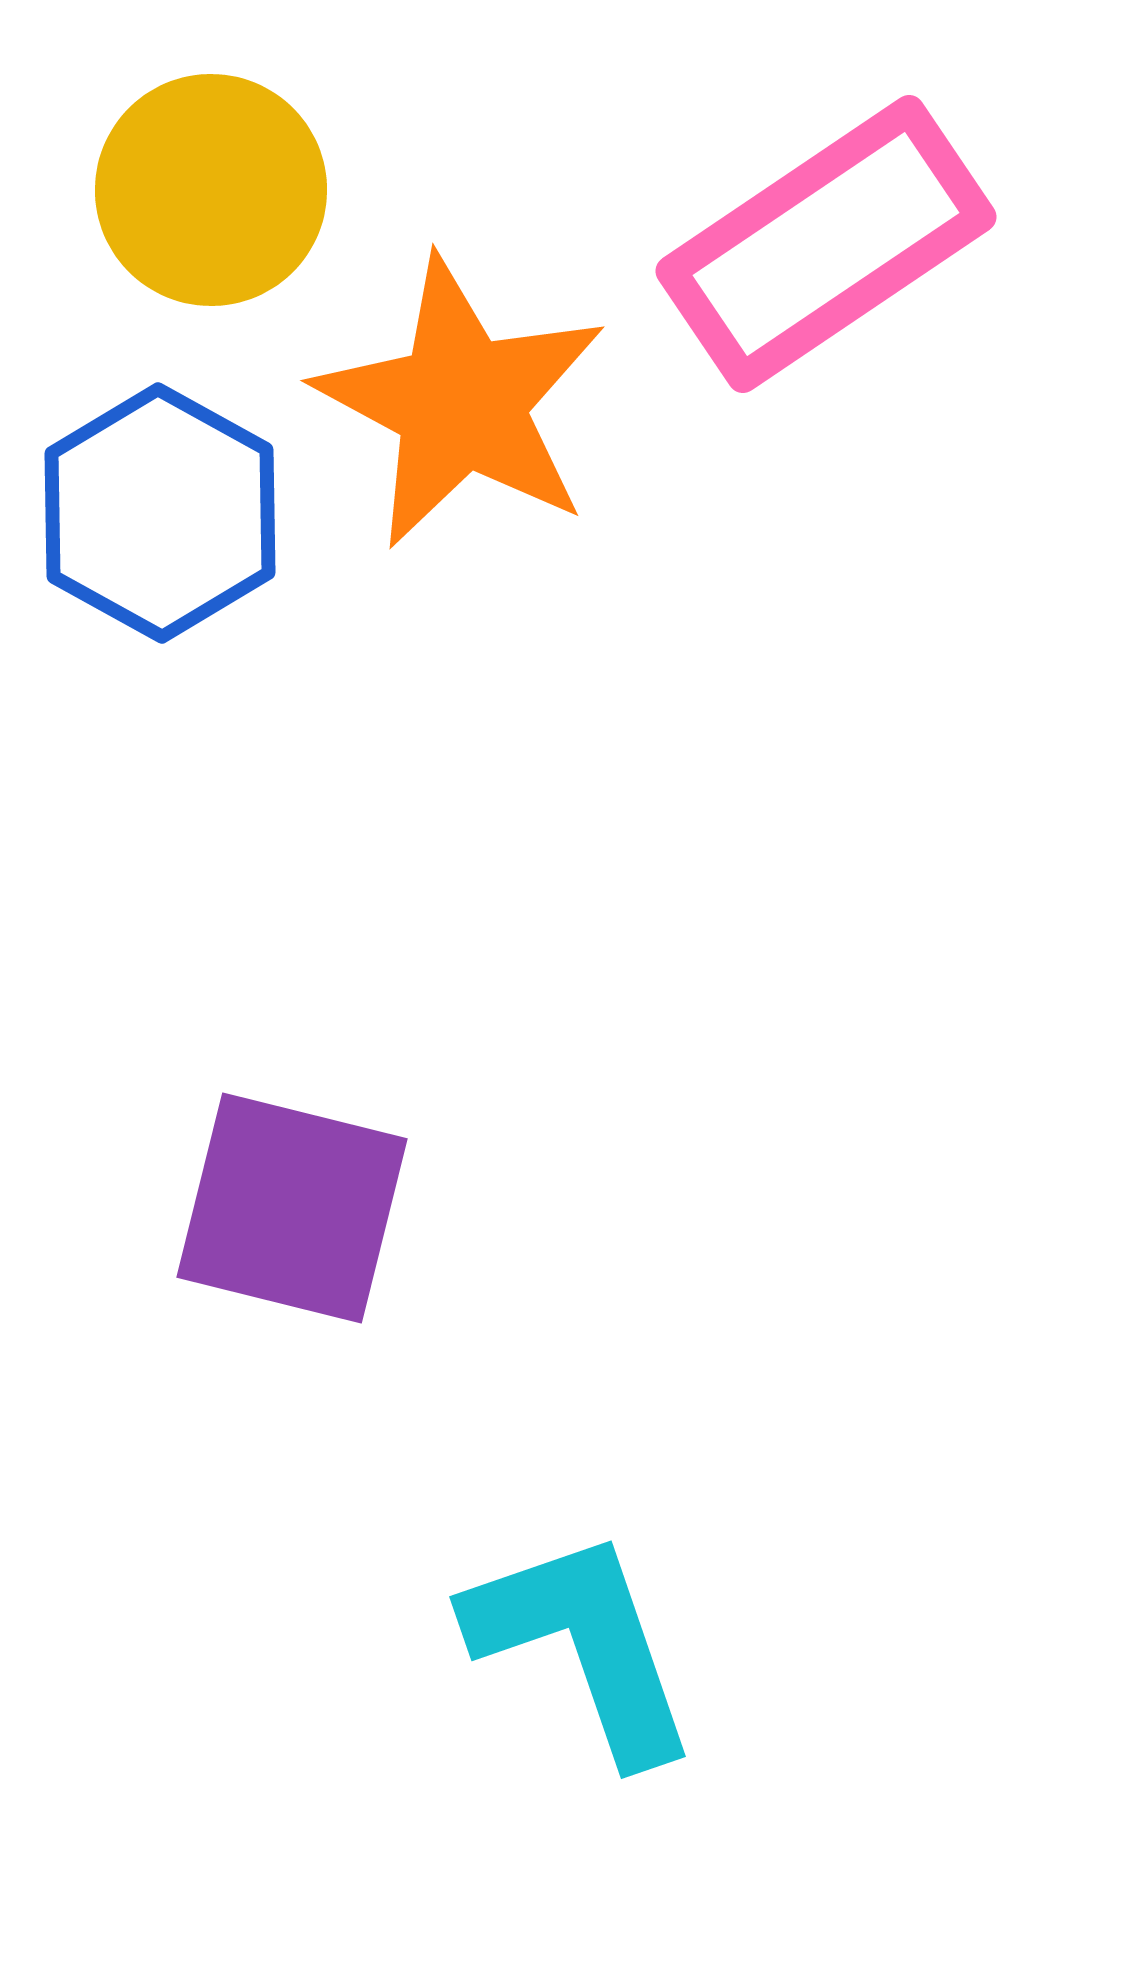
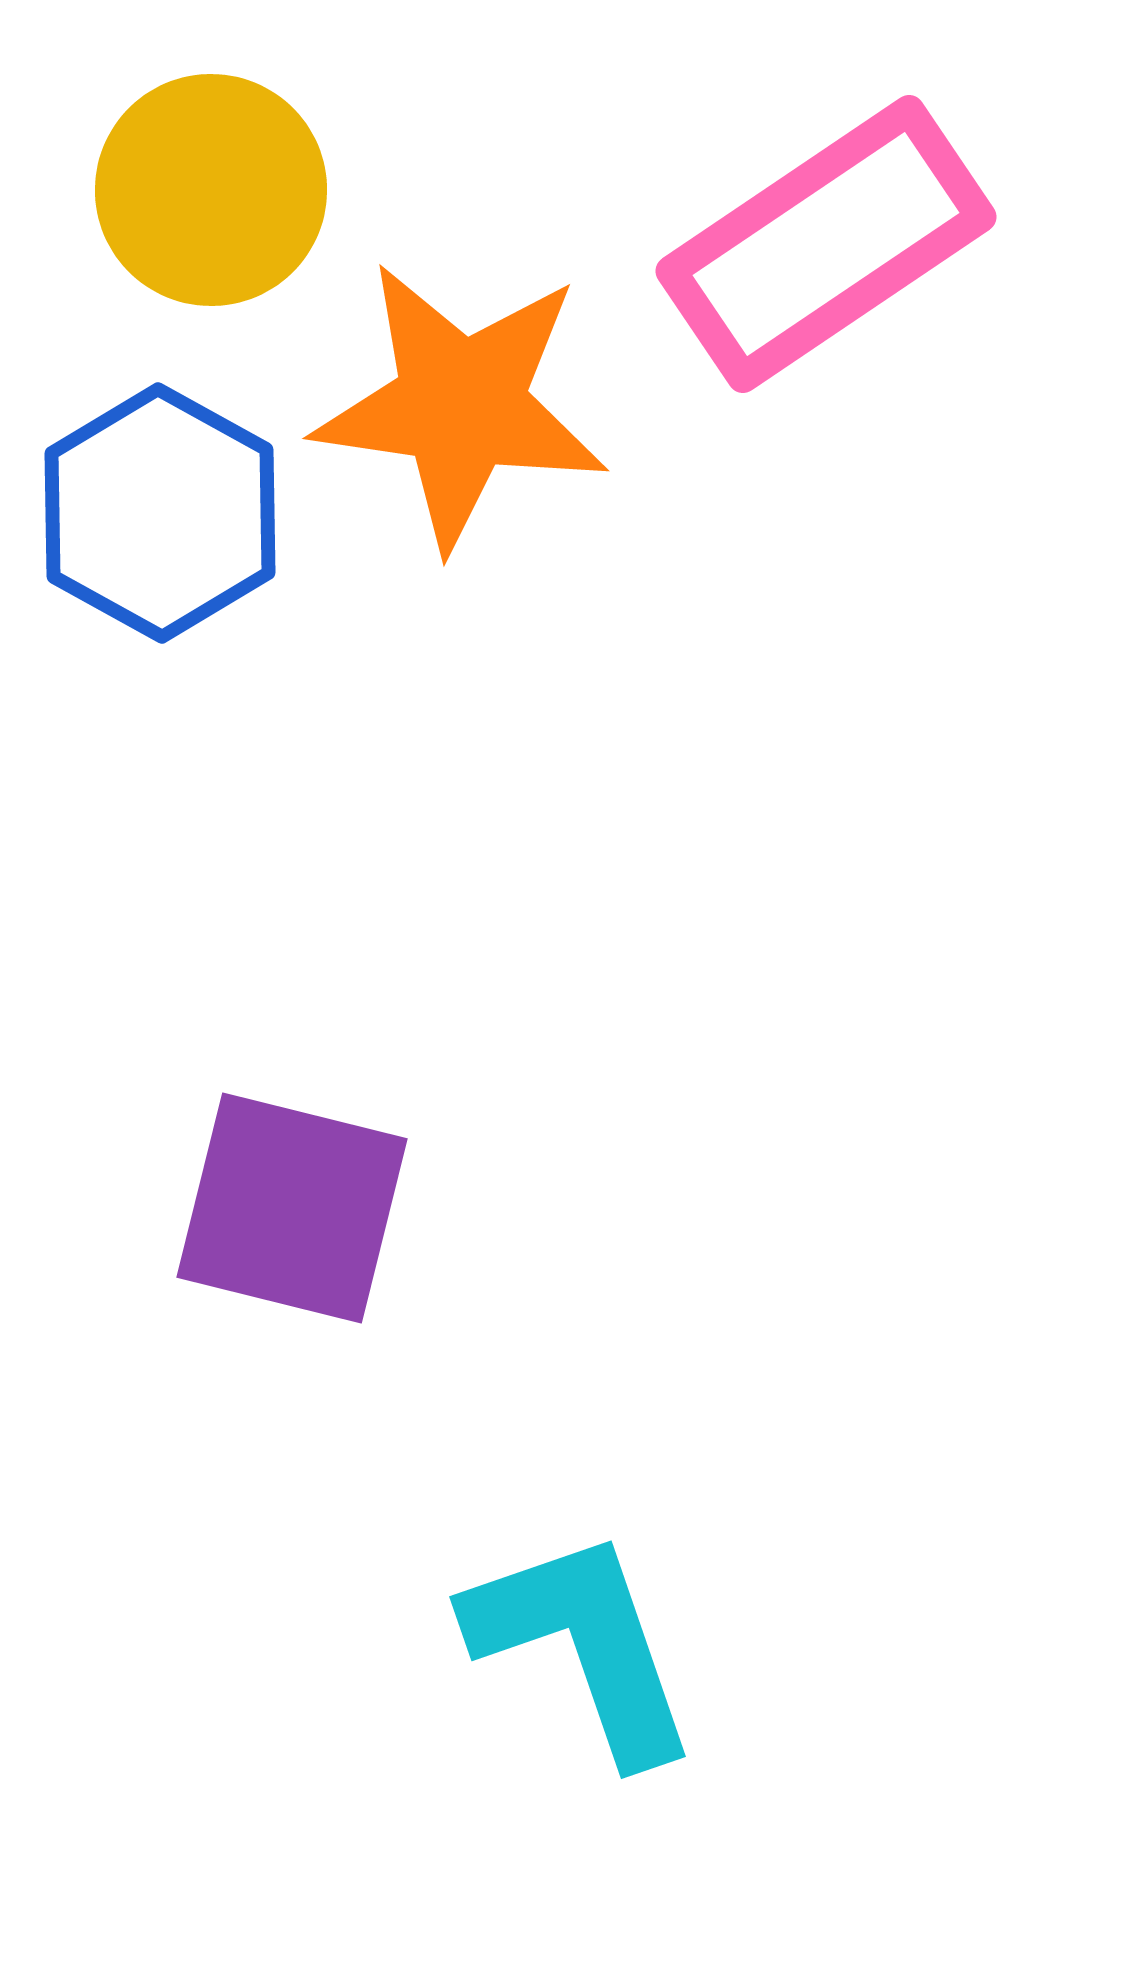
orange star: moved 2 px down; rotated 20 degrees counterclockwise
